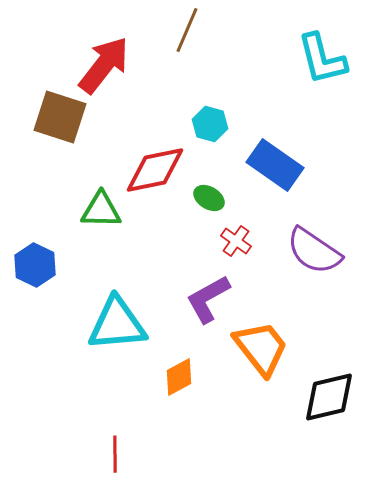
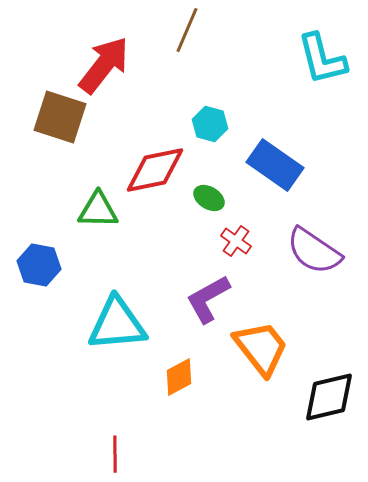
green triangle: moved 3 px left
blue hexagon: moved 4 px right; rotated 15 degrees counterclockwise
